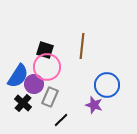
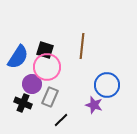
blue semicircle: moved 19 px up
purple circle: moved 2 px left
black cross: rotated 18 degrees counterclockwise
